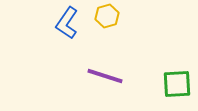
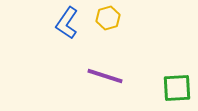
yellow hexagon: moved 1 px right, 2 px down
green square: moved 4 px down
